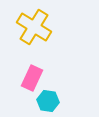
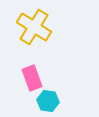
pink rectangle: rotated 45 degrees counterclockwise
